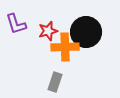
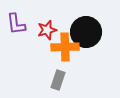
purple L-shape: rotated 10 degrees clockwise
red star: moved 1 px left, 1 px up
gray rectangle: moved 3 px right, 2 px up
